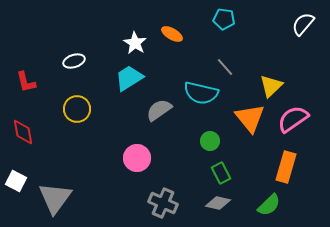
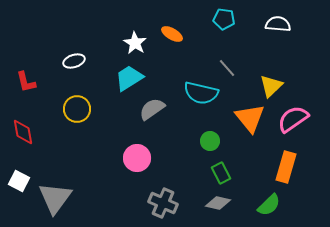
white semicircle: moved 25 px left; rotated 55 degrees clockwise
gray line: moved 2 px right, 1 px down
gray semicircle: moved 7 px left, 1 px up
white square: moved 3 px right
